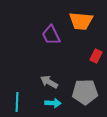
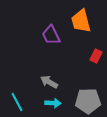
orange trapezoid: rotated 70 degrees clockwise
gray pentagon: moved 3 px right, 9 px down
cyan line: rotated 30 degrees counterclockwise
